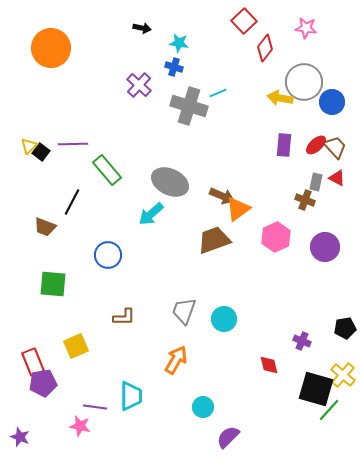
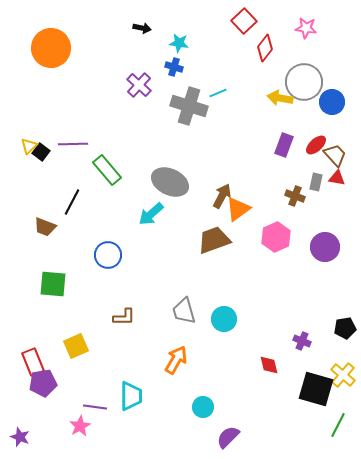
purple rectangle at (284, 145): rotated 15 degrees clockwise
brown trapezoid at (335, 147): moved 8 px down
red triangle at (337, 178): rotated 18 degrees counterclockwise
brown arrow at (222, 196): rotated 85 degrees counterclockwise
brown cross at (305, 200): moved 10 px left, 4 px up
gray trapezoid at (184, 311): rotated 36 degrees counterclockwise
green line at (329, 410): moved 9 px right, 15 px down; rotated 15 degrees counterclockwise
pink star at (80, 426): rotated 30 degrees clockwise
